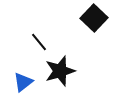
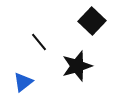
black square: moved 2 px left, 3 px down
black star: moved 17 px right, 5 px up
